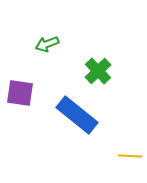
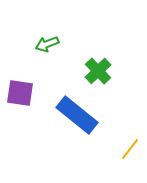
yellow line: moved 7 px up; rotated 55 degrees counterclockwise
